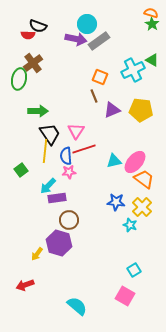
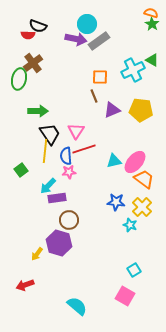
orange square: rotated 21 degrees counterclockwise
